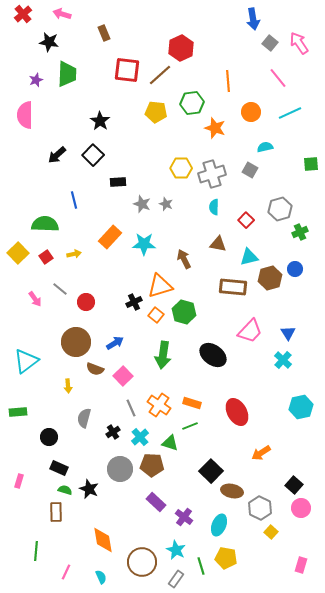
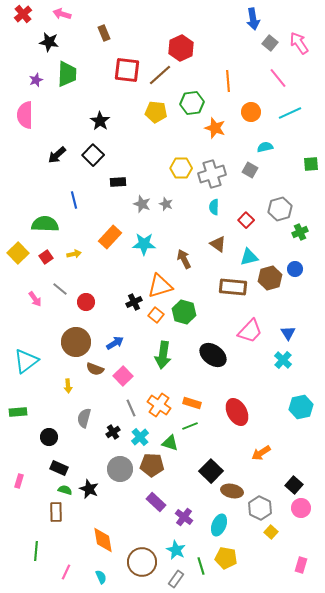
brown triangle at (218, 244): rotated 24 degrees clockwise
